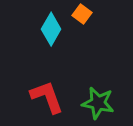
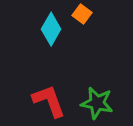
red L-shape: moved 2 px right, 4 px down
green star: moved 1 px left
